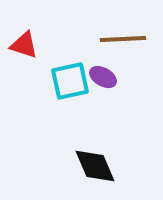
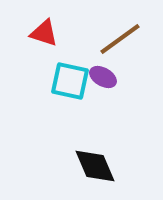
brown line: moved 3 px left; rotated 33 degrees counterclockwise
red triangle: moved 20 px right, 12 px up
cyan square: rotated 24 degrees clockwise
